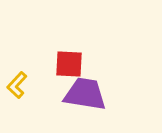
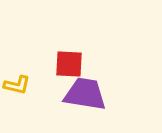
yellow L-shape: rotated 120 degrees counterclockwise
